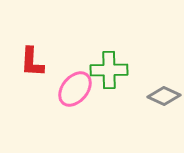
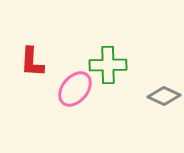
green cross: moved 1 px left, 5 px up
